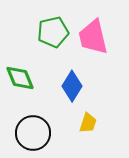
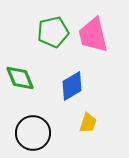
pink trapezoid: moved 2 px up
blue diamond: rotated 28 degrees clockwise
